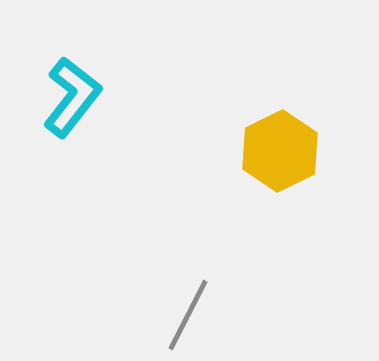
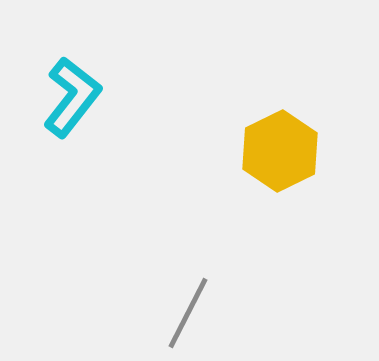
gray line: moved 2 px up
